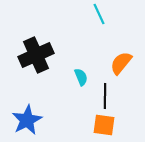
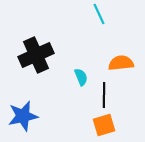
orange semicircle: rotated 45 degrees clockwise
black line: moved 1 px left, 1 px up
blue star: moved 4 px left, 4 px up; rotated 16 degrees clockwise
orange square: rotated 25 degrees counterclockwise
